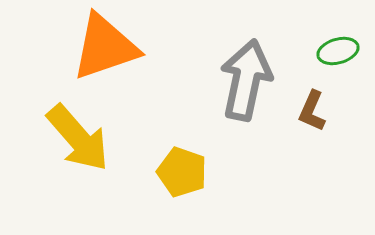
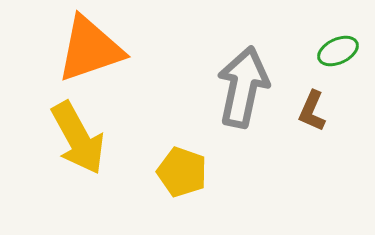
orange triangle: moved 15 px left, 2 px down
green ellipse: rotated 9 degrees counterclockwise
gray arrow: moved 3 px left, 7 px down
yellow arrow: rotated 12 degrees clockwise
